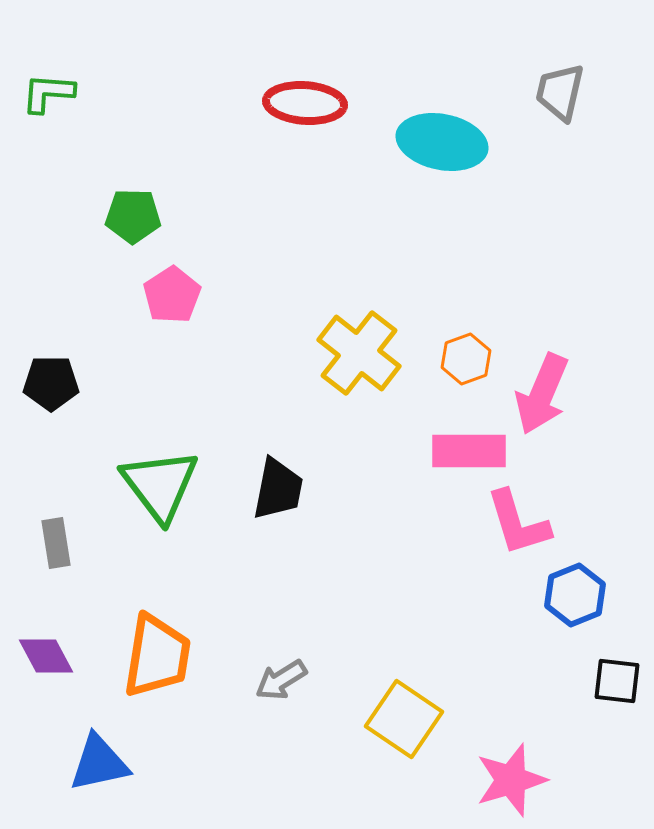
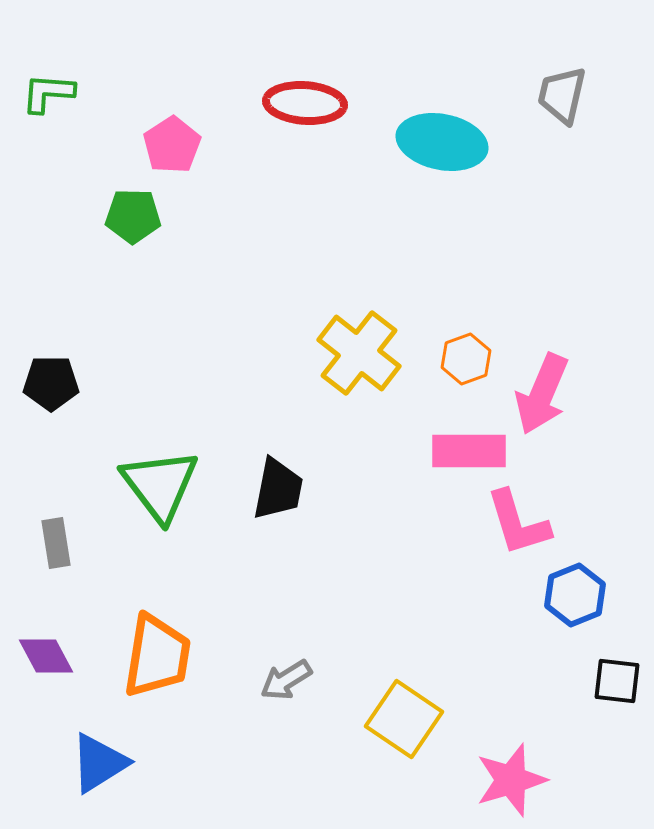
gray trapezoid: moved 2 px right, 3 px down
pink pentagon: moved 150 px up
gray arrow: moved 5 px right
blue triangle: rotated 20 degrees counterclockwise
